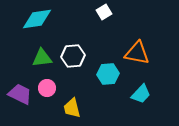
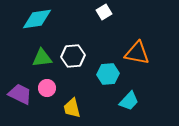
cyan trapezoid: moved 12 px left, 7 px down
